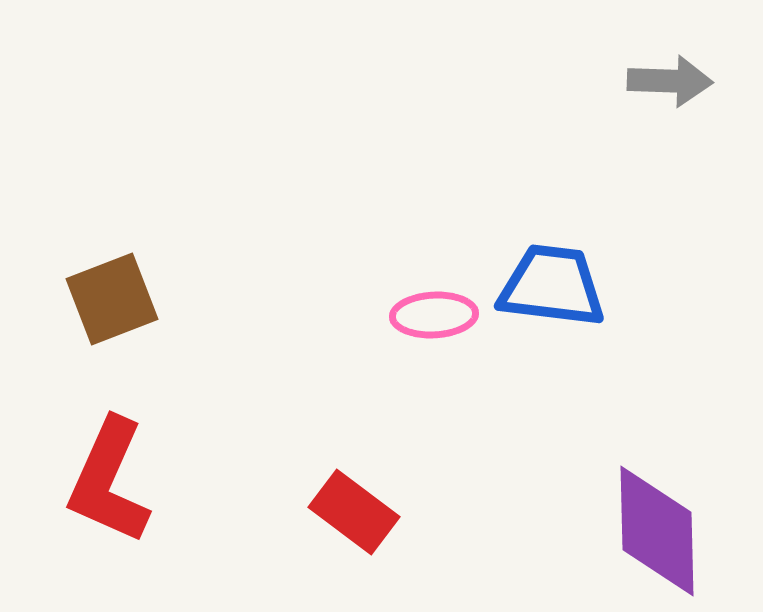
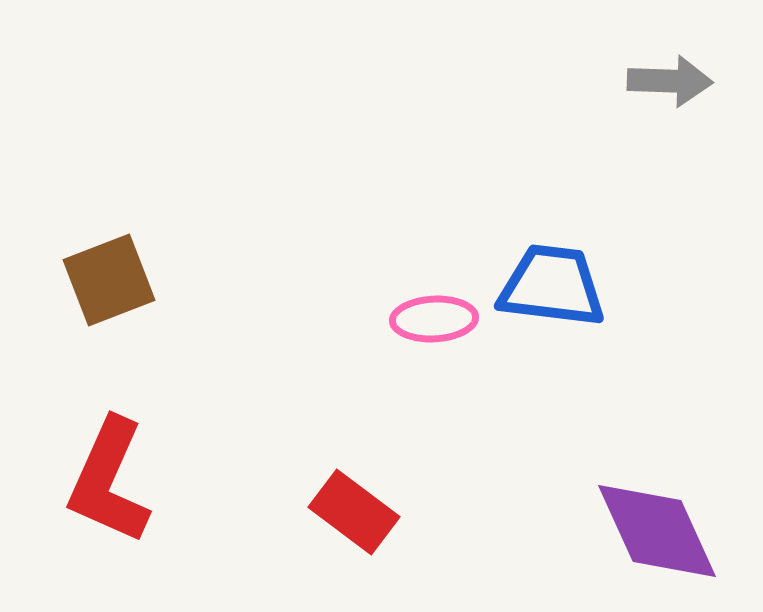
brown square: moved 3 px left, 19 px up
pink ellipse: moved 4 px down
purple diamond: rotated 23 degrees counterclockwise
